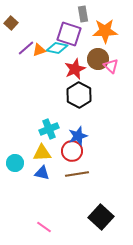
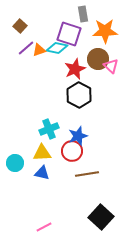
brown square: moved 9 px right, 3 px down
brown line: moved 10 px right
pink line: rotated 63 degrees counterclockwise
